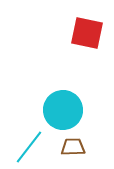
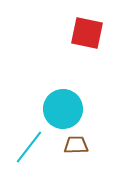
cyan circle: moved 1 px up
brown trapezoid: moved 3 px right, 2 px up
